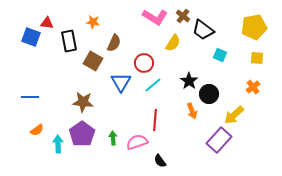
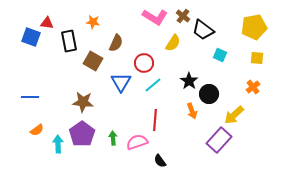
brown semicircle: moved 2 px right
